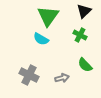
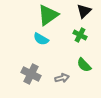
green triangle: moved 1 px up; rotated 20 degrees clockwise
green semicircle: moved 1 px left
gray cross: moved 2 px right, 1 px up
